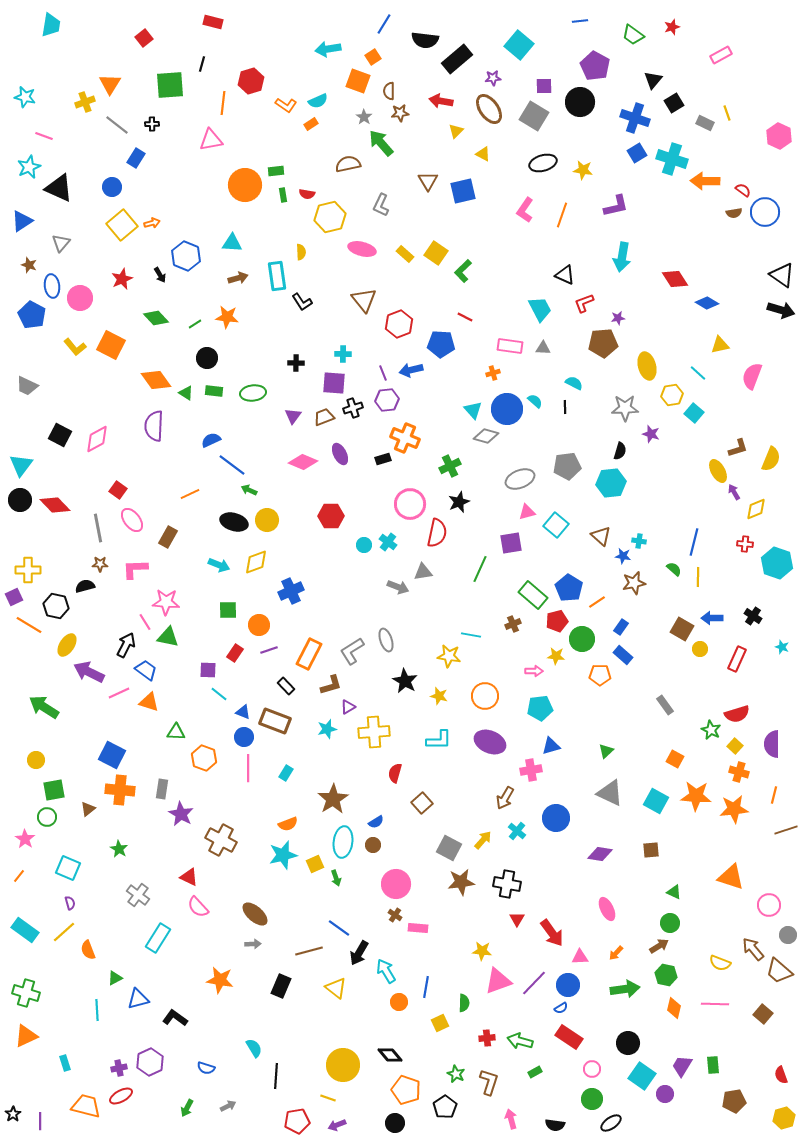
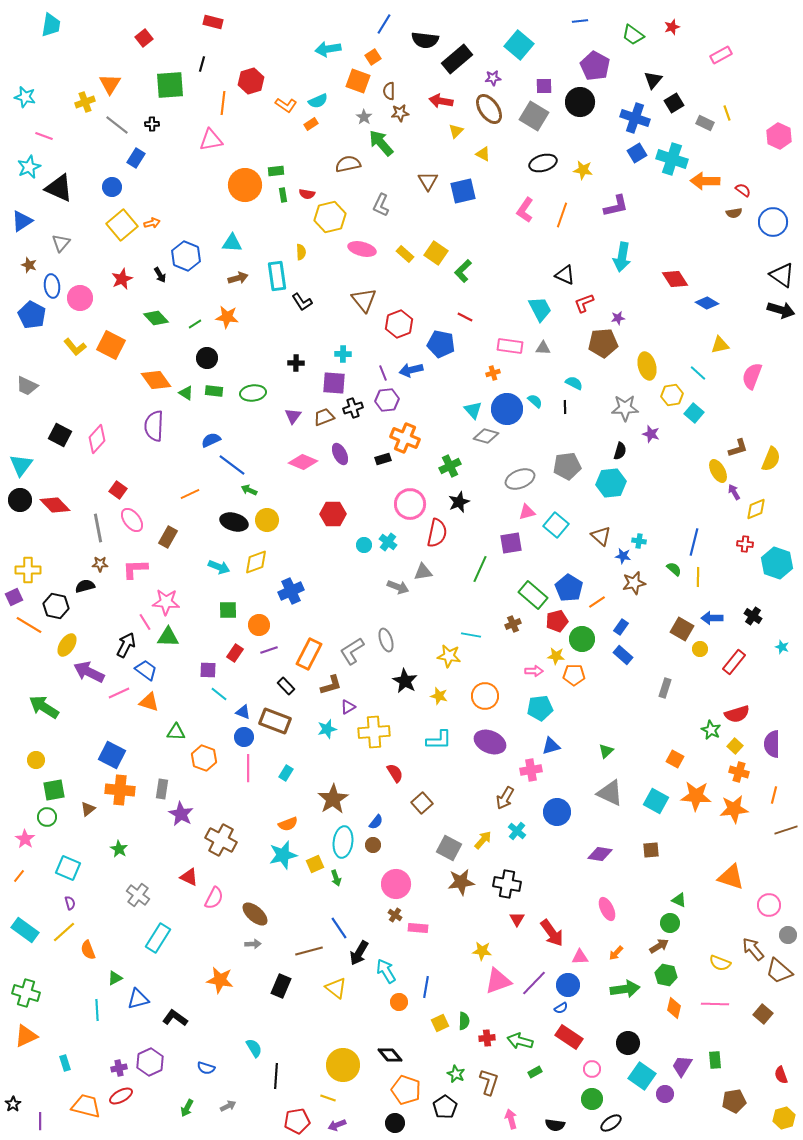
blue circle at (765, 212): moved 8 px right, 10 px down
blue pentagon at (441, 344): rotated 8 degrees clockwise
pink diamond at (97, 439): rotated 20 degrees counterclockwise
red hexagon at (331, 516): moved 2 px right, 2 px up
cyan arrow at (219, 565): moved 2 px down
green triangle at (168, 637): rotated 10 degrees counterclockwise
red rectangle at (737, 659): moved 3 px left, 3 px down; rotated 15 degrees clockwise
orange pentagon at (600, 675): moved 26 px left
gray rectangle at (665, 705): moved 17 px up; rotated 54 degrees clockwise
red semicircle at (395, 773): rotated 132 degrees clockwise
blue circle at (556, 818): moved 1 px right, 6 px up
blue semicircle at (376, 822): rotated 21 degrees counterclockwise
green triangle at (674, 892): moved 5 px right, 8 px down
pink semicircle at (198, 907): moved 16 px right, 9 px up; rotated 110 degrees counterclockwise
blue line at (339, 928): rotated 20 degrees clockwise
green semicircle at (464, 1003): moved 18 px down
green rectangle at (713, 1065): moved 2 px right, 5 px up
black star at (13, 1114): moved 10 px up
